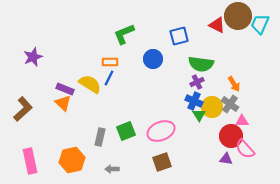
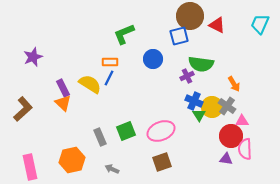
brown circle: moved 48 px left
purple cross: moved 10 px left, 6 px up
purple rectangle: moved 2 px left, 1 px up; rotated 42 degrees clockwise
gray cross: moved 3 px left, 2 px down
gray rectangle: rotated 36 degrees counterclockwise
pink semicircle: rotated 40 degrees clockwise
pink rectangle: moved 6 px down
gray arrow: rotated 24 degrees clockwise
